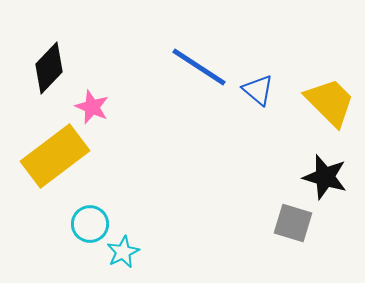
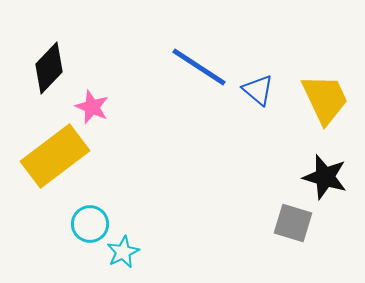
yellow trapezoid: moved 5 px left, 3 px up; rotated 20 degrees clockwise
